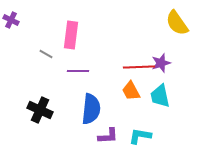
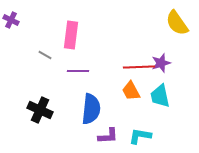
gray line: moved 1 px left, 1 px down
